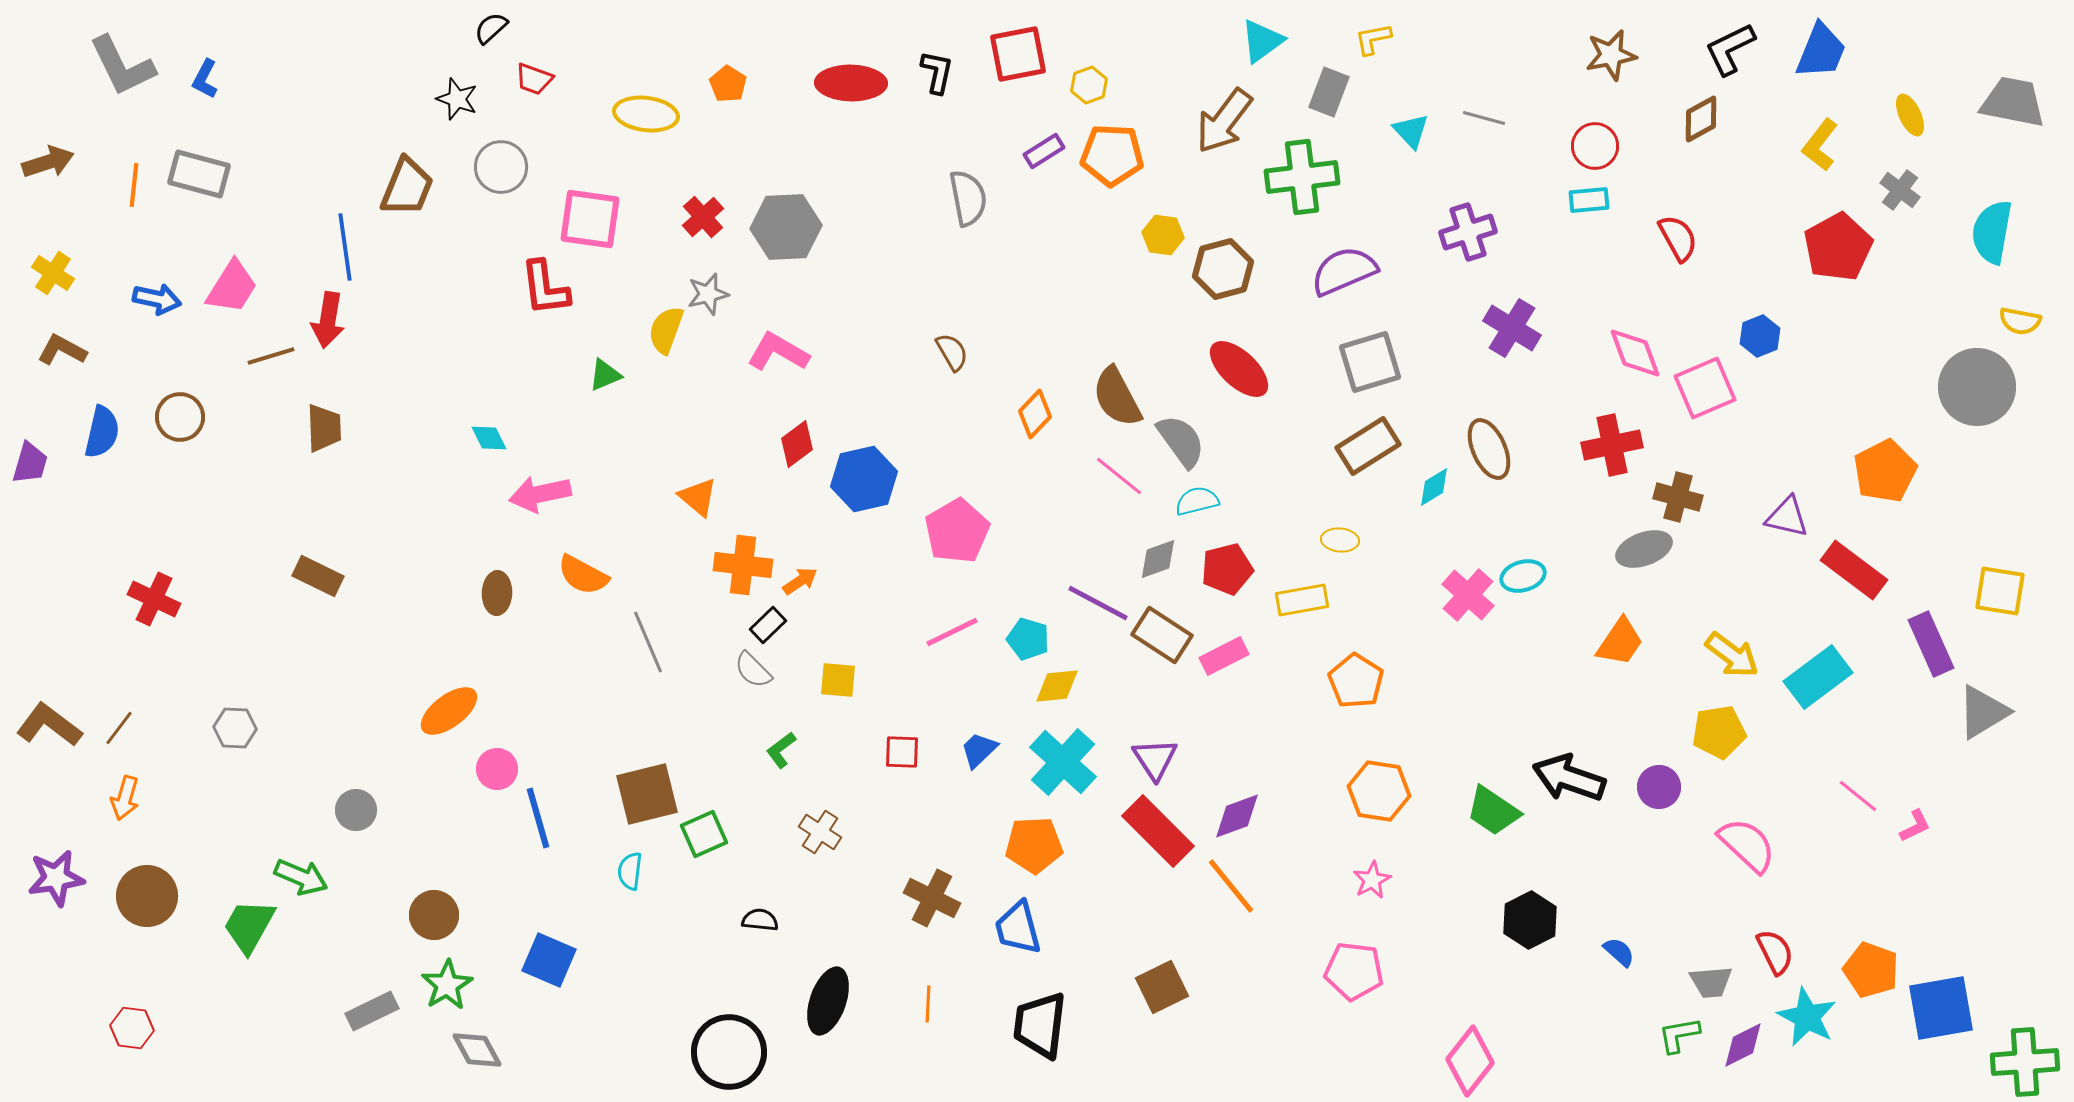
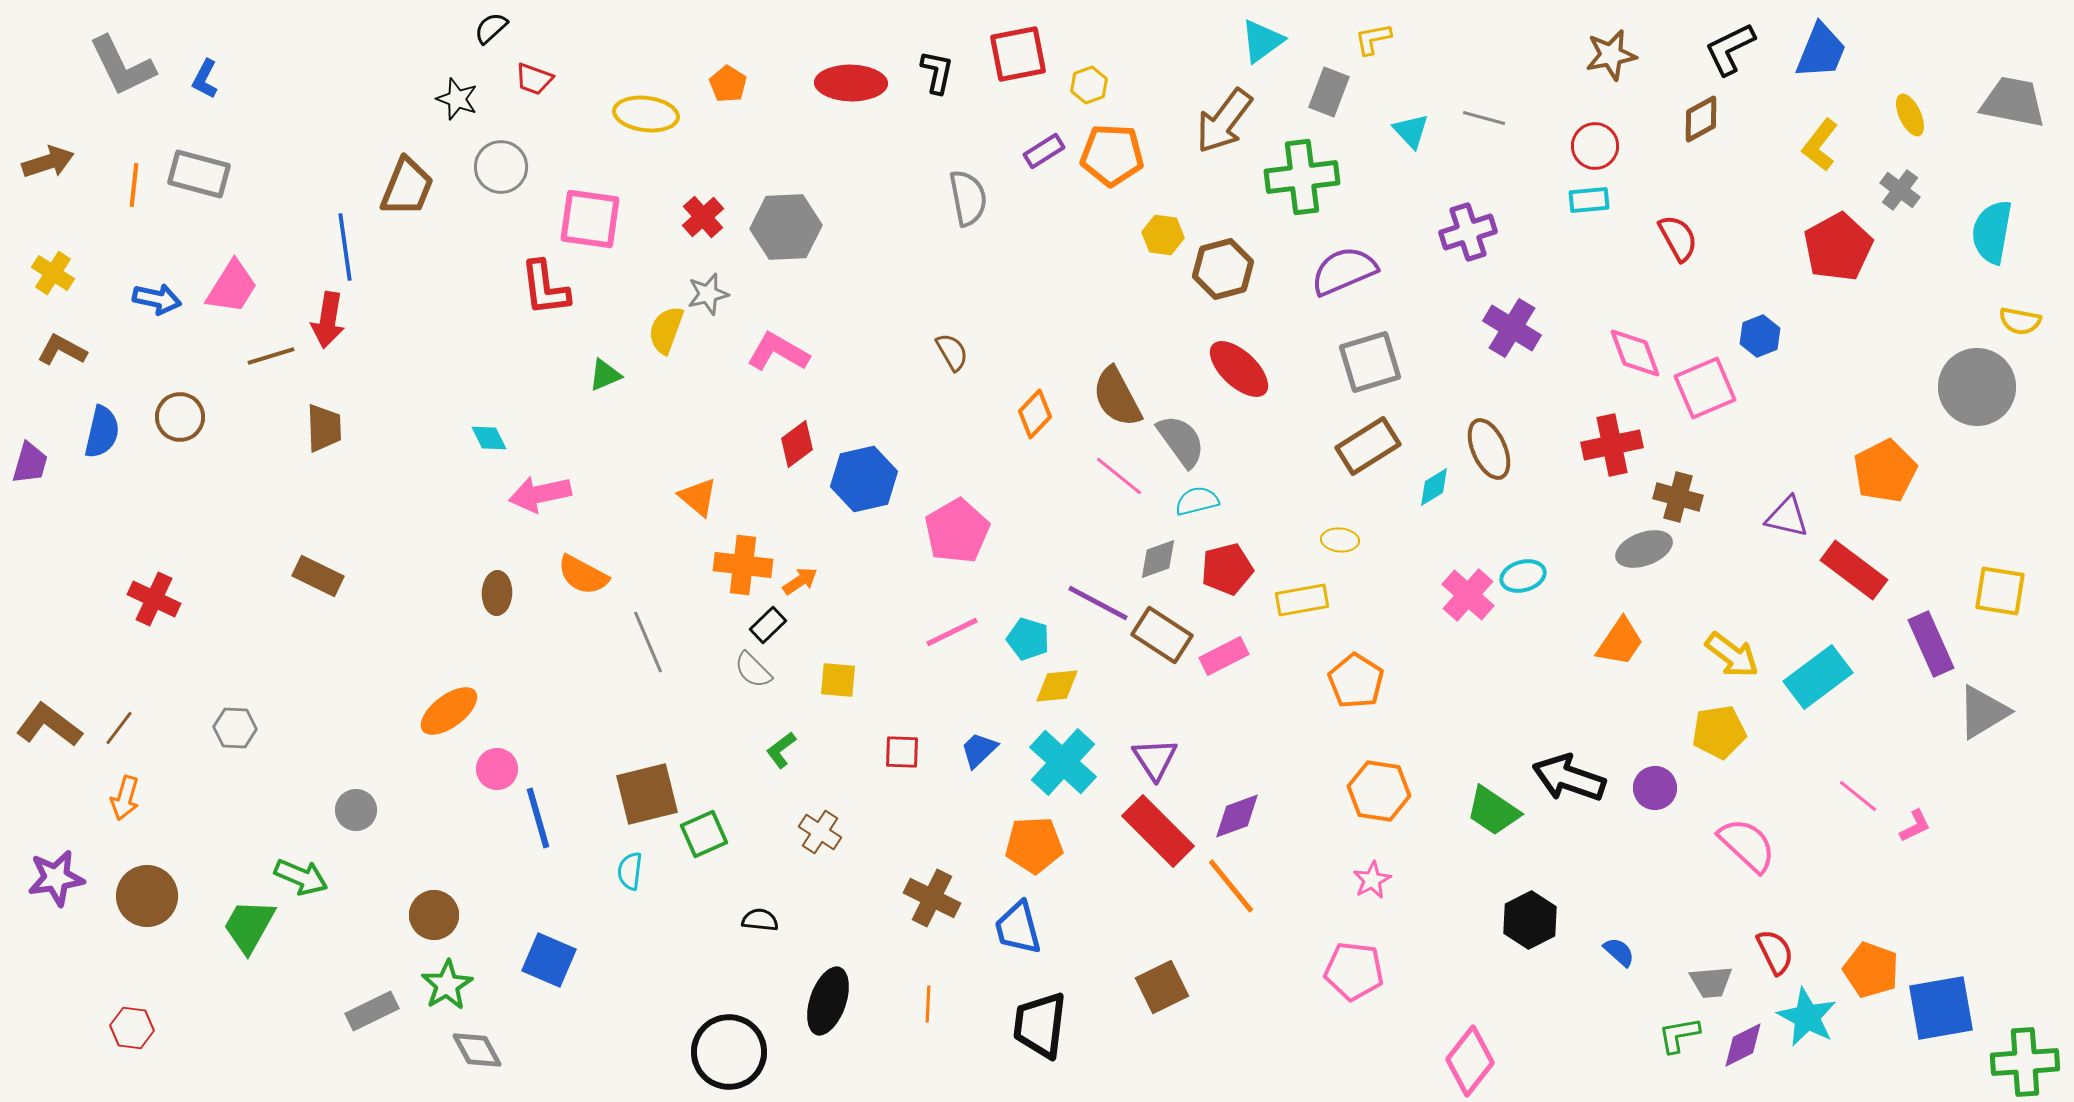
purple circle at (1659, 787): moved 4 px left, 1 px down
